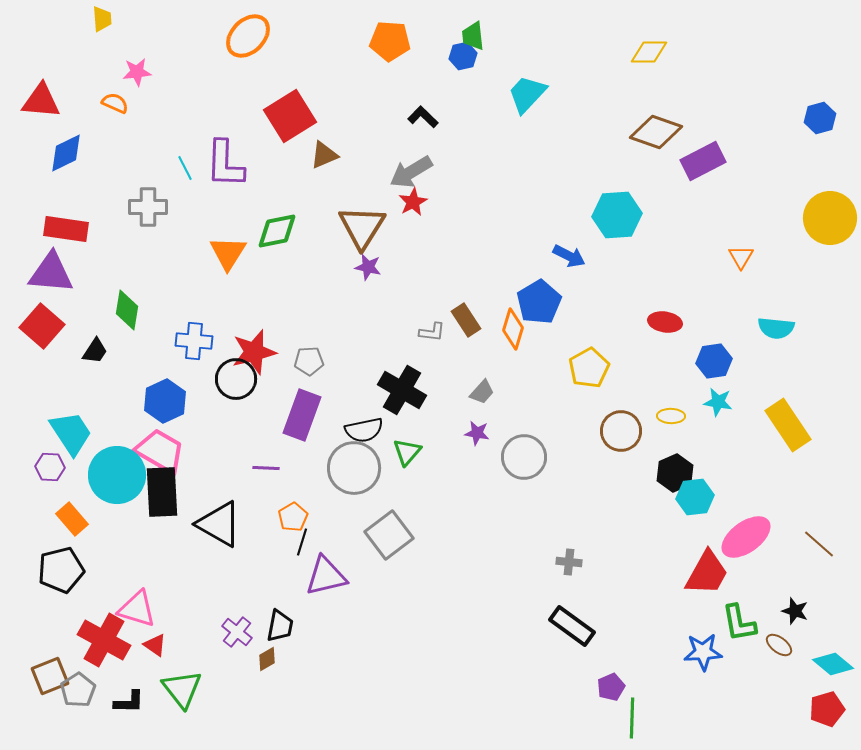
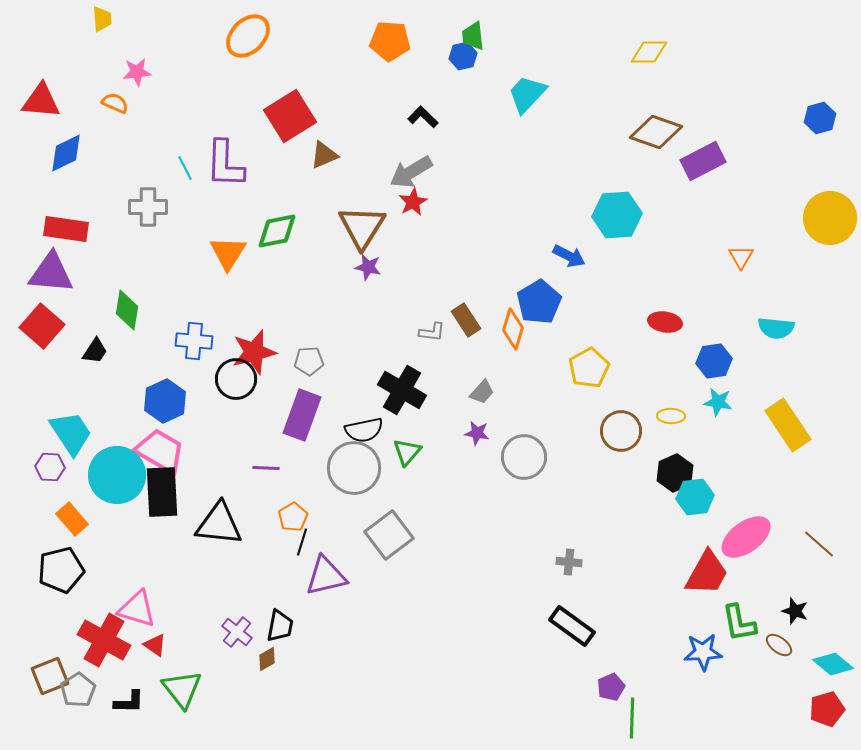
black triangle at (219, 524): rotated 24 degrees counterclockwise
